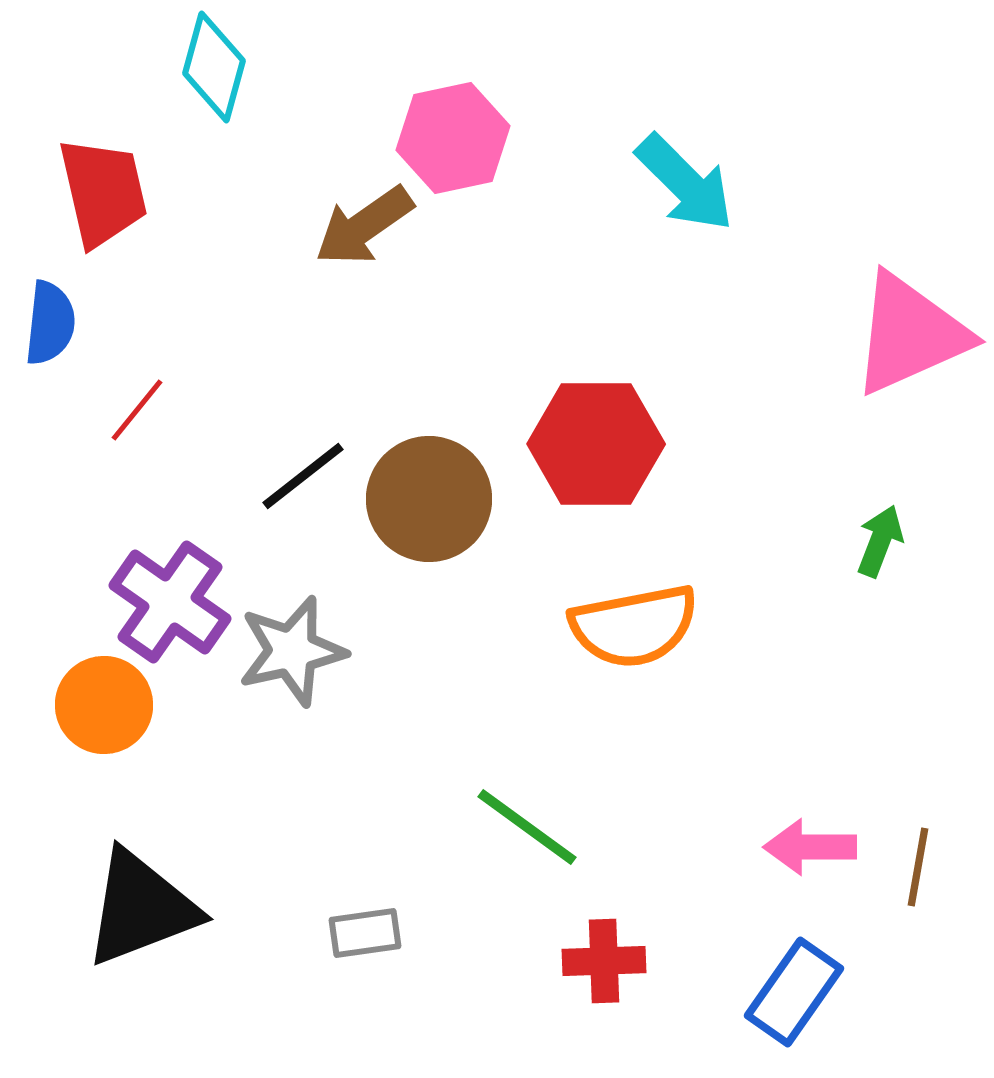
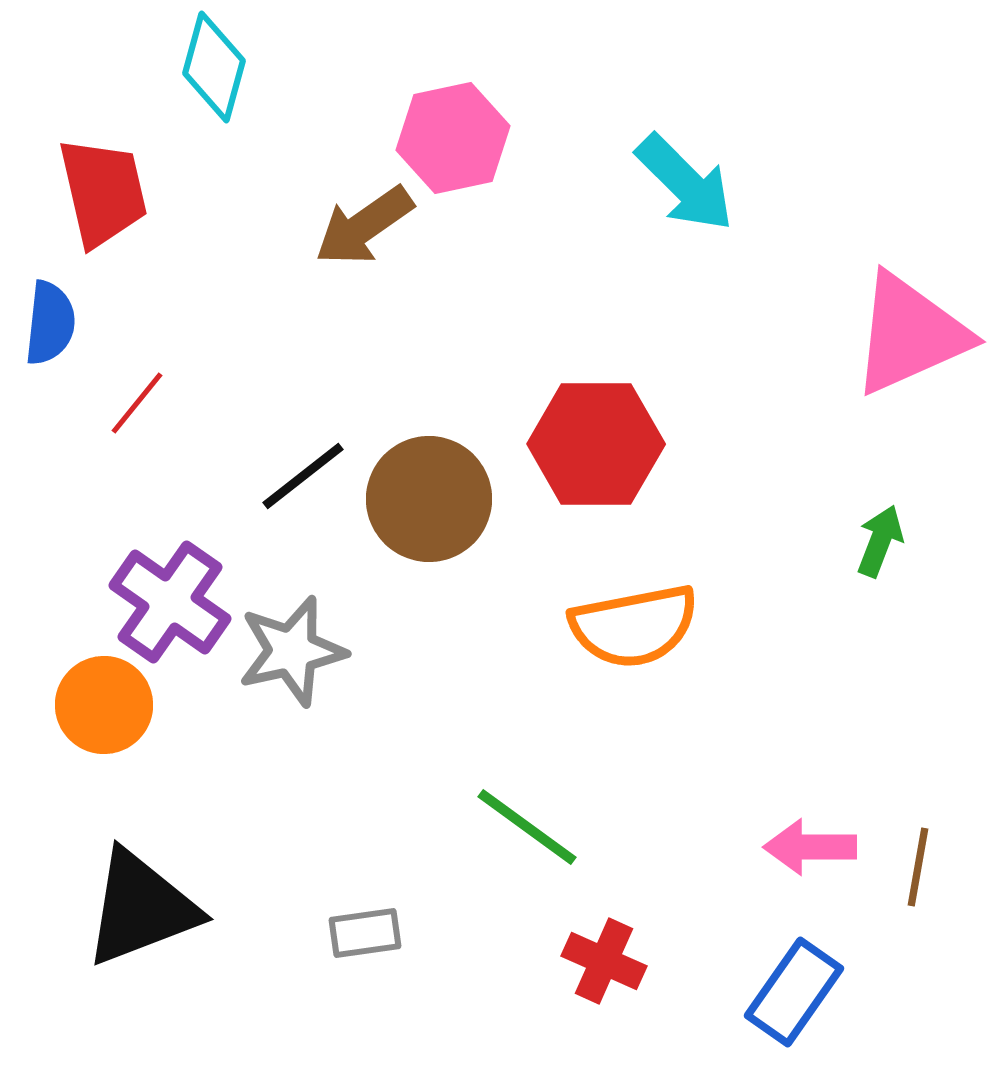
red line: moved 7 px up
red cross: rotated 26 degrees clockwise
